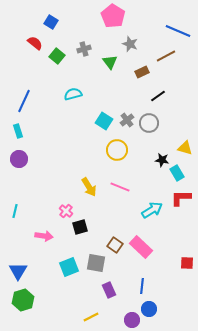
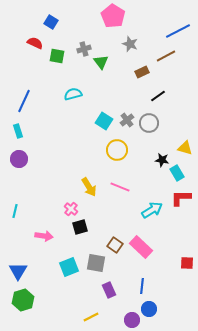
blue line at (178, 31): rotated 50 degrees counterclockwise
red semicircle at (35, 43): rotated 14 degrees counterclockwise
green square at (57, 56): rotated 28 degrees counterclockwise
green triangle at (110, 62): moved 9 px left
pink cross at (66, 211): moved 5 px right, 2 px up
